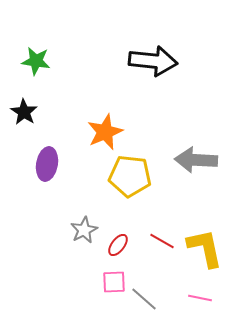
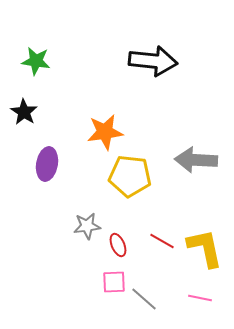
orange star: rotated 15 degrees clockwise
gray star: moved 3 px right, 4 px up; rotated 20 degrees clockwise
red ellipse: rotated 60 degrees counterclockwise
